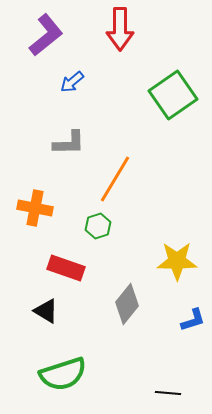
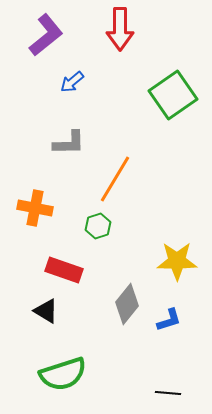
red rectangle: moved 2 px left, 2 px down
blue L-shape: moved 24 px left
